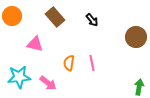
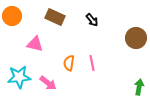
brown rectangle: rotated 24 degrees counterclockwise
brown circle: moved 1 px down
